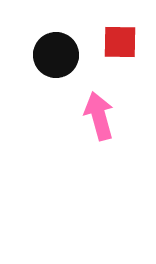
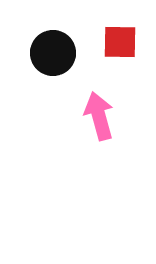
black circle: moved 3 px left, 2 px up
